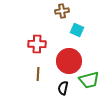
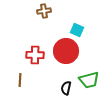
brown cross: moved 18 px left
red cross: moved 2 px left, 11 px down
red circle: moved 3 px left, 10 px up
brown line: moved 18 px left, 6 px down
black semicircle: moved 3 px right
